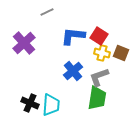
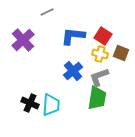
red square: moved 4 px right
purple cross: moved 1 px left, 3 px up
yellow cross: moved 2 px left, 1 px down
